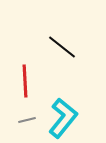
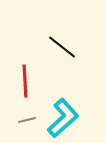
cyan L-shape: rotated 9 degrees clockwise
